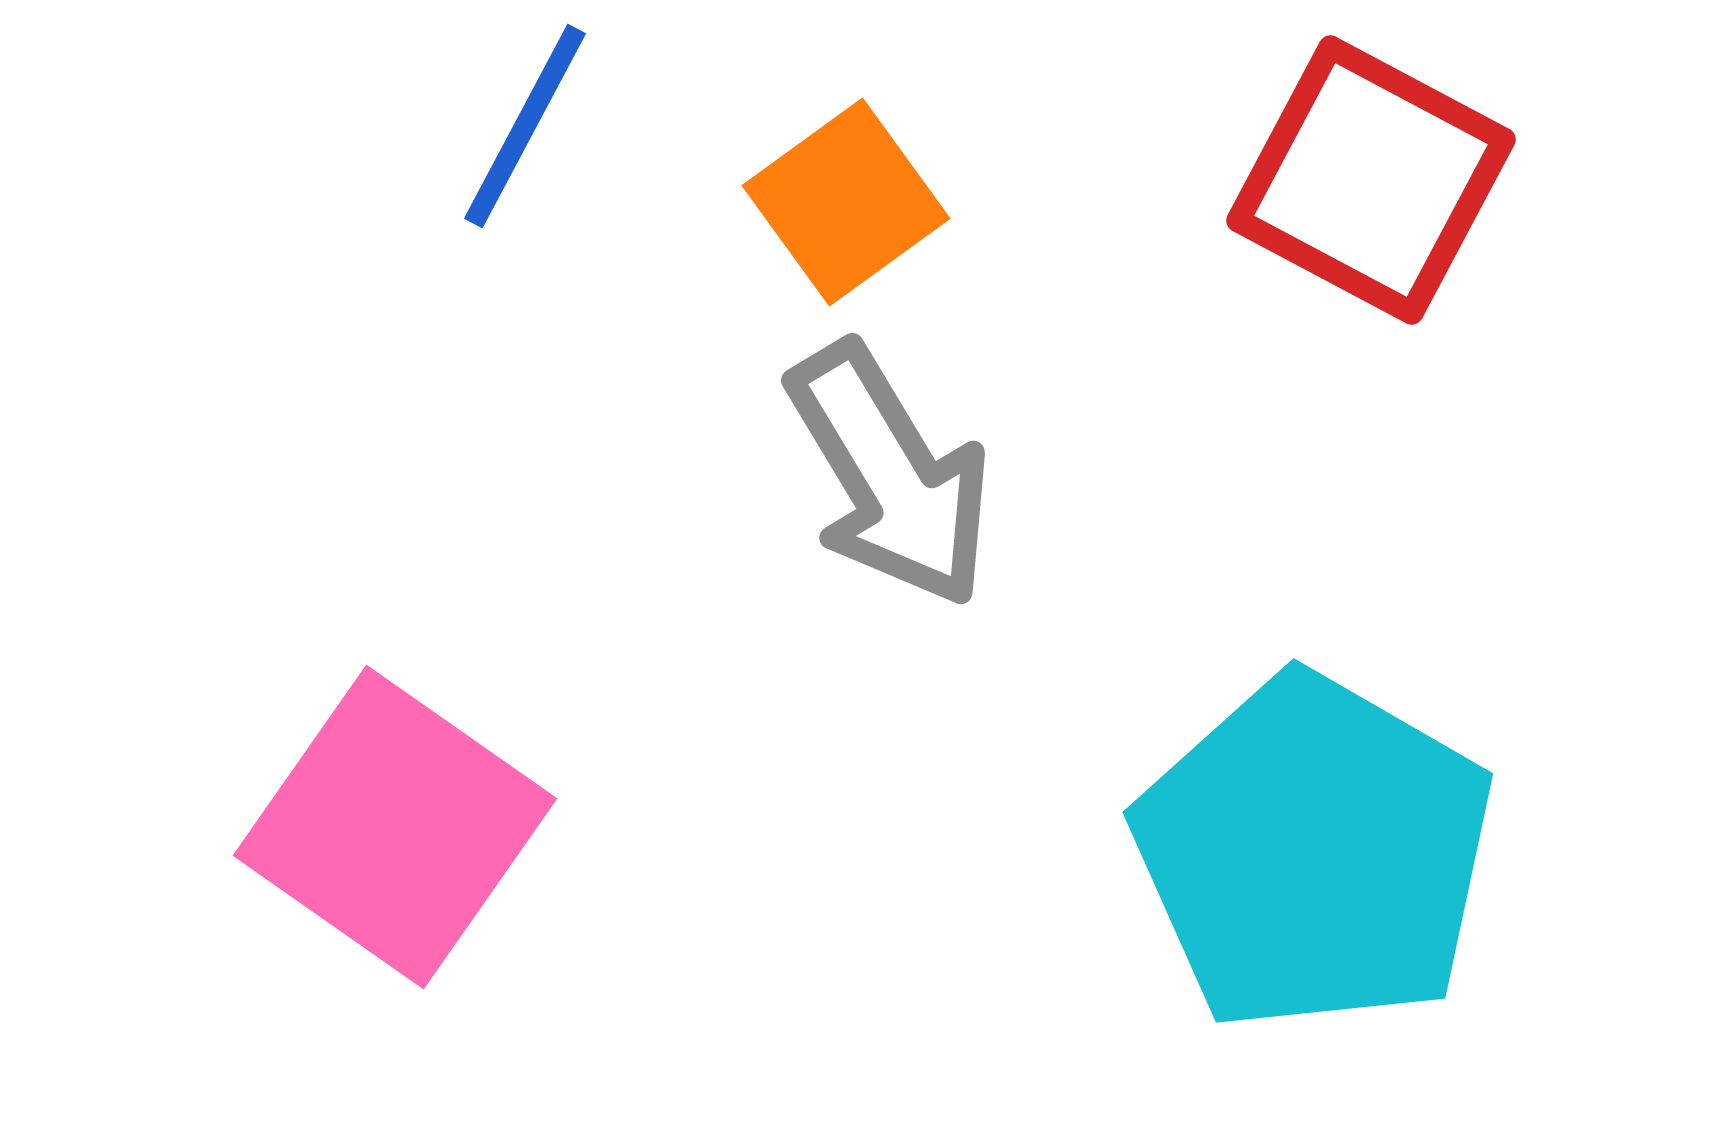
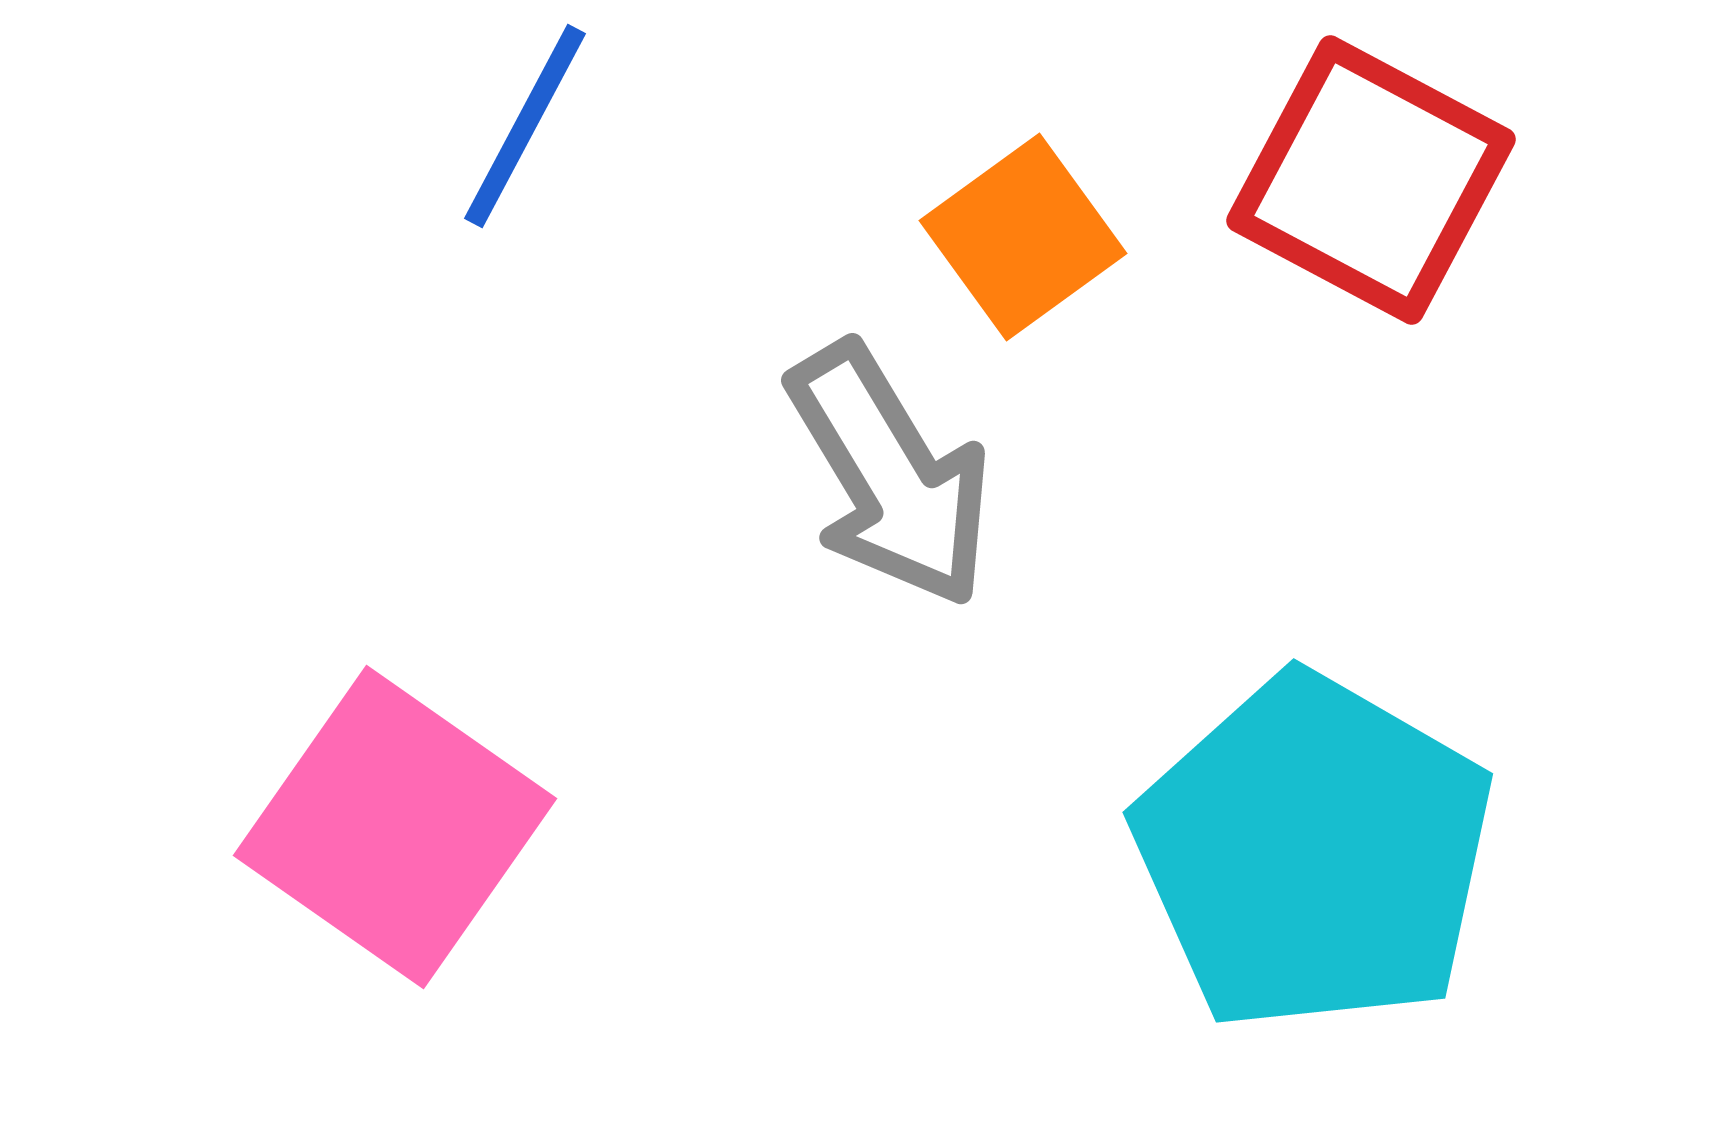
orange square: moved 177 px right, 35 px down
